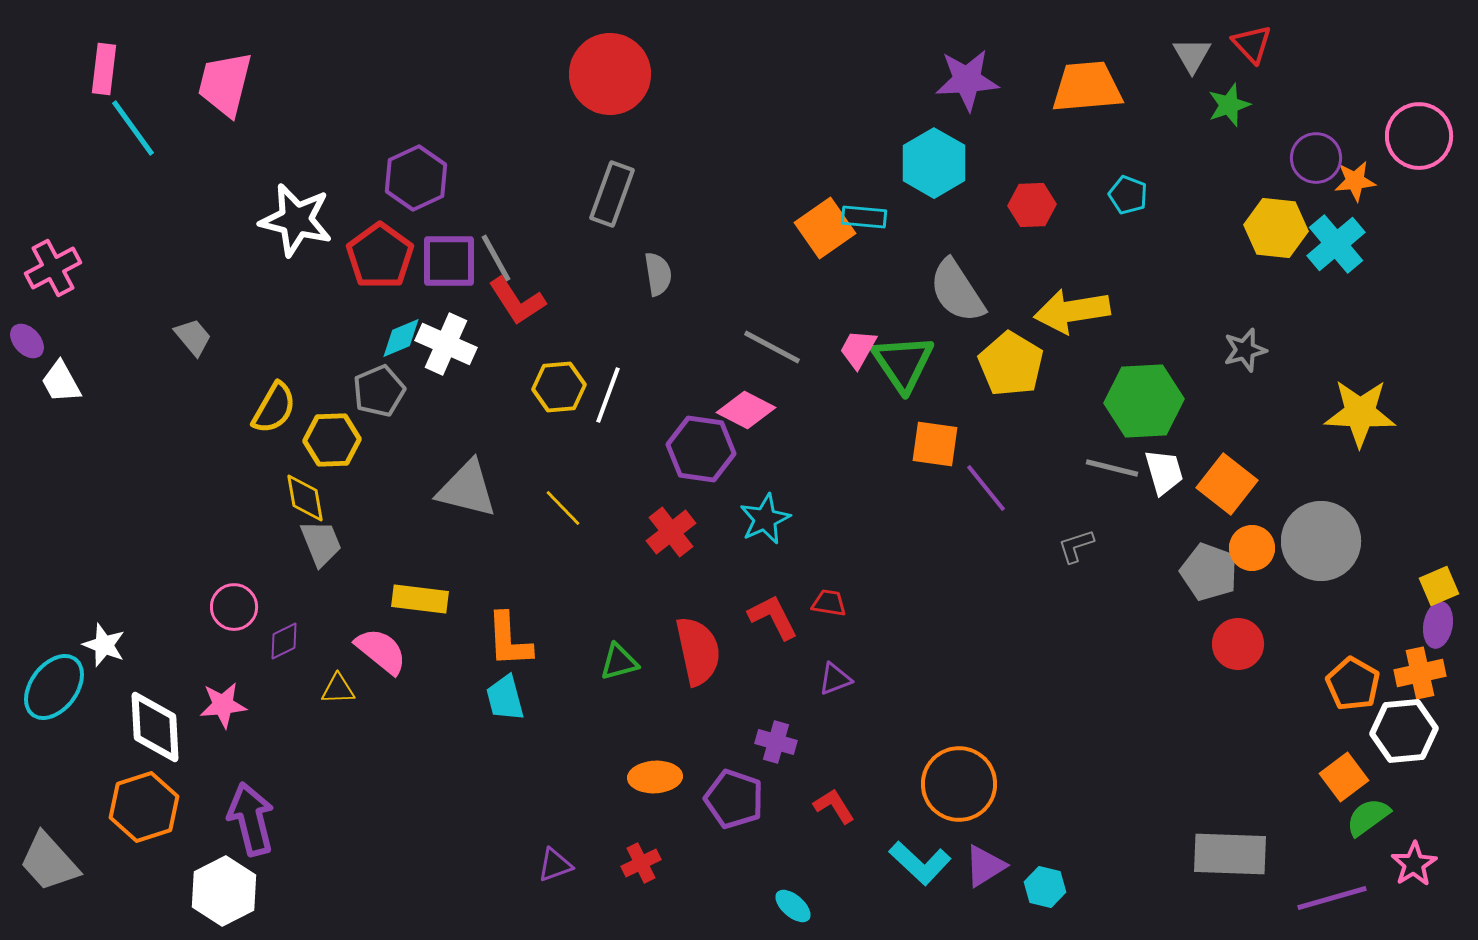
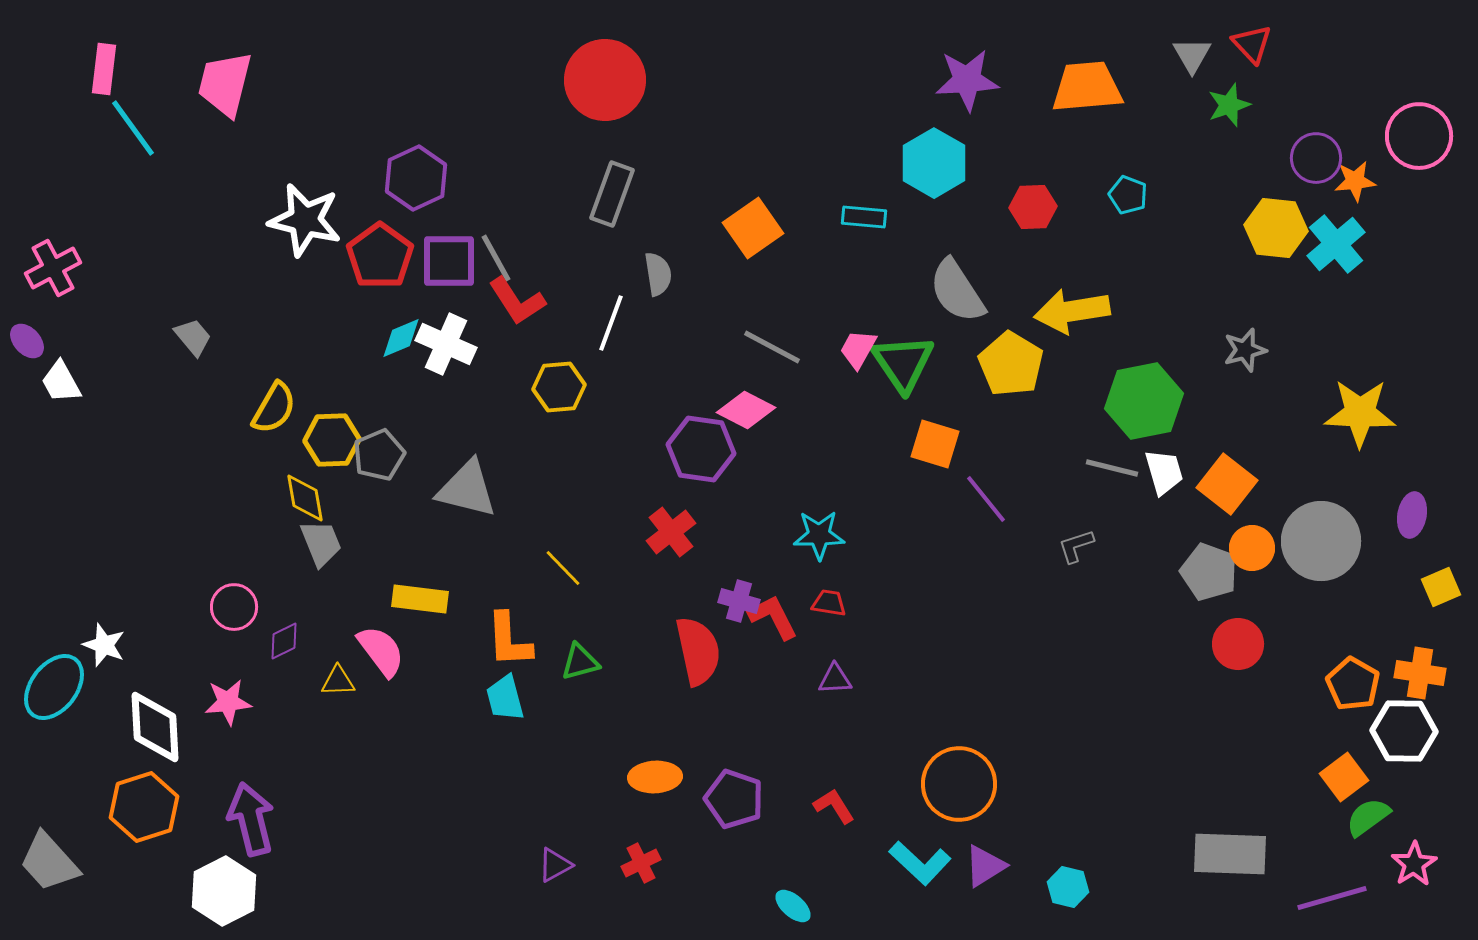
red circle at (610, 74): moved 5 px left, 6 px down
red hexagon at (1032, 205): moved 1 px right, 2 px down
white star at (296, 220): moved 9 px right
orange square at (825, 228): moved 72 px left
gray pentagon at (379, 391): moved 64 px down
white line at (608, 395): moved 3 px right, 72 px up
green hexagon at (1144, 401): rotated 8 degrees counterclockwise
orange square at (935, 444): rotated 9 degrees clockwise
purple line at (986, 488): moved 11 px down
yellow line at (563, 508): moved 60 px down
cyan star at (765, 519): moved 54 px right, 16 px down; rotated 24 degrees clockwise
yellow square at (1439, 586): moved 2 px right, 1 px down
purple ellipse at (1438, 625): moved 26 px left, 110 px up
pink semicircle at (381, 651): rotated 14 degrees clockwise
green triangle at (619, 662): moved 39 px left
orange cross at (1420, 673): rotated 21 degrees clockwise
purple triangle at (835, 679): rotated 18 degrees clockwise
yellow triangle at (338, 689): moved 8 px up
pink star at (223, 705): moved 5 px right, 3 px up
white hexagon at (1404, 731): rotated 6 degrees clockwise
purple cross at (776, 742): moved 37 px left, 141 px up
purple triangle at (555, 865): rotated 9 degrees counterclockwise
cyan hexagon at (1045, 887): moved 23 px right
